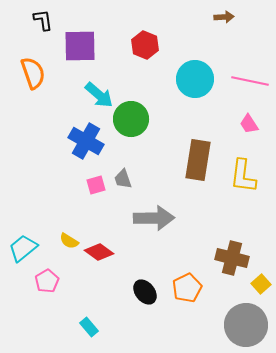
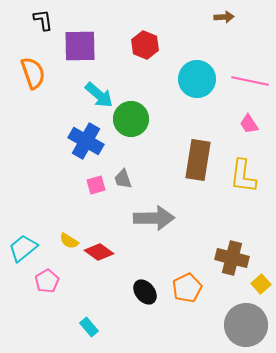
cyan circle: moved 2 px right
